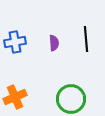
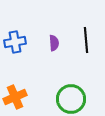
black line: moved 1 px down
